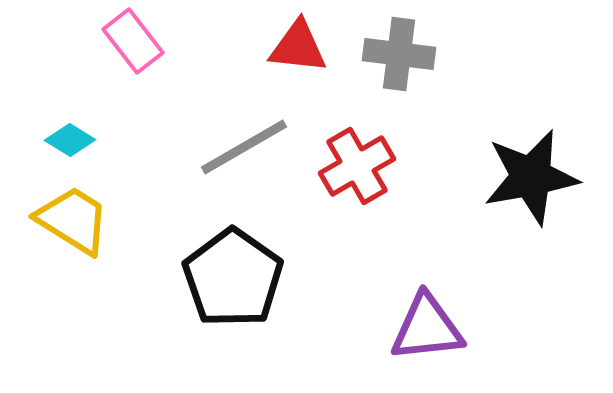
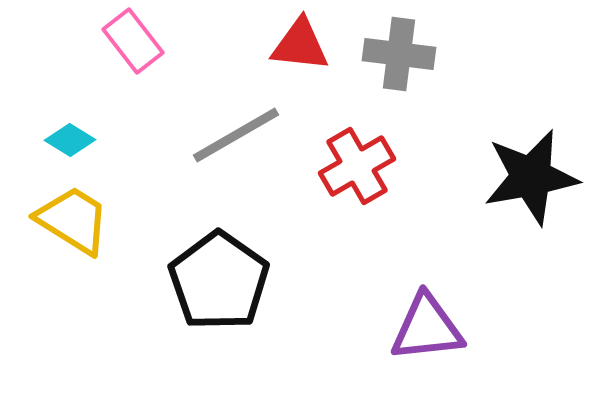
red triangle: moved 2 px right, 2 px up
gray line: moved 8 px left, 12 px up
black pentagon: moved 14 px left, 3 px down
